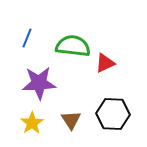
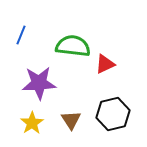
blue line: moved 6 px left, 3 px up
red triangle: moved 1 px down
black hexagon: rotated 16 degrees counterclockwise
